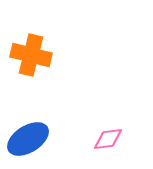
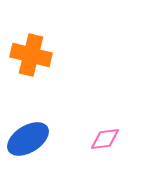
pink diamond: moved 3 px left
